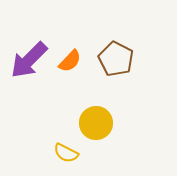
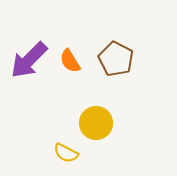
orange semicircle: rotated 105 degrees clockwise
